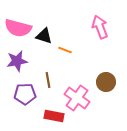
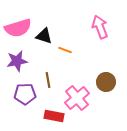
pink semicircle: rotated 32 degrees counterclockwise
pink cross: rotated 15 degrees clockwise
